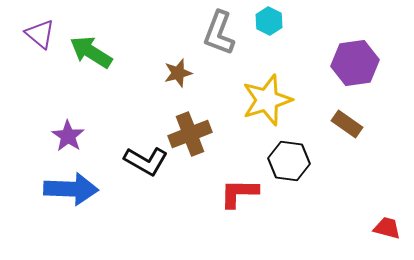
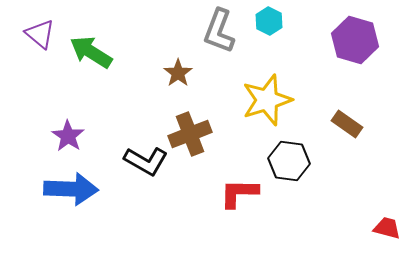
gray L-shape: moved 2 px up
purple hexagon: moved 23 px up; rotated 24 degrees clockwise
brown star: rotated 20 degrees counterclockwise
